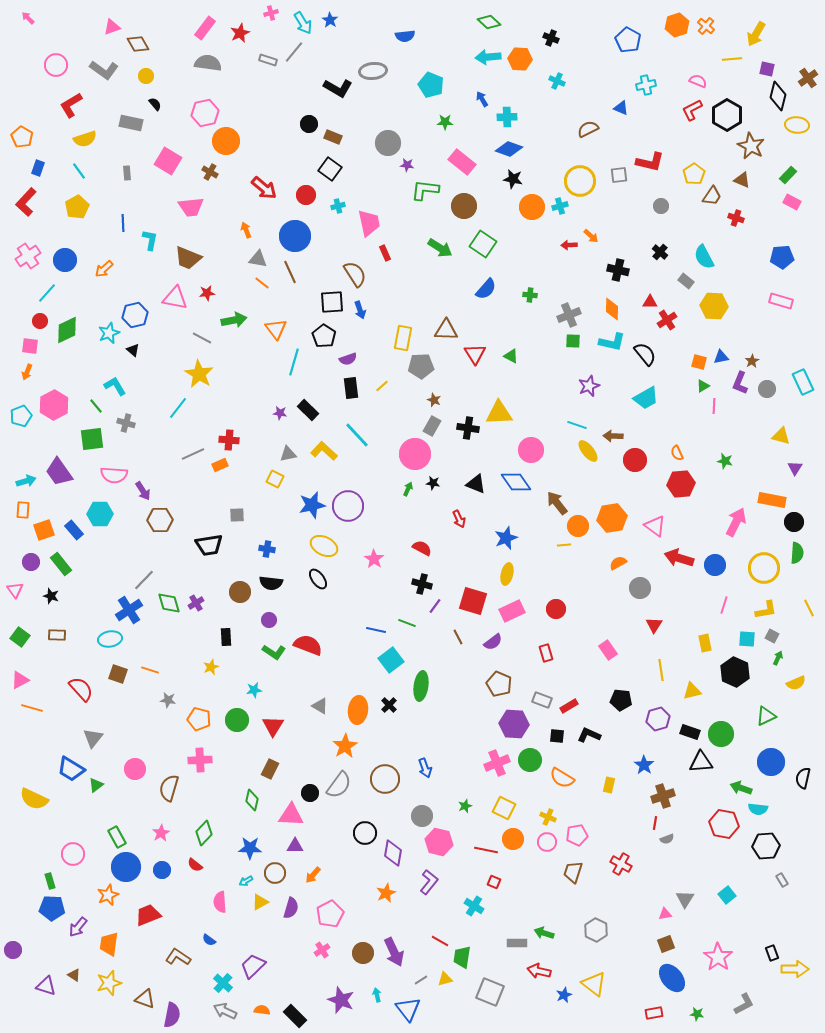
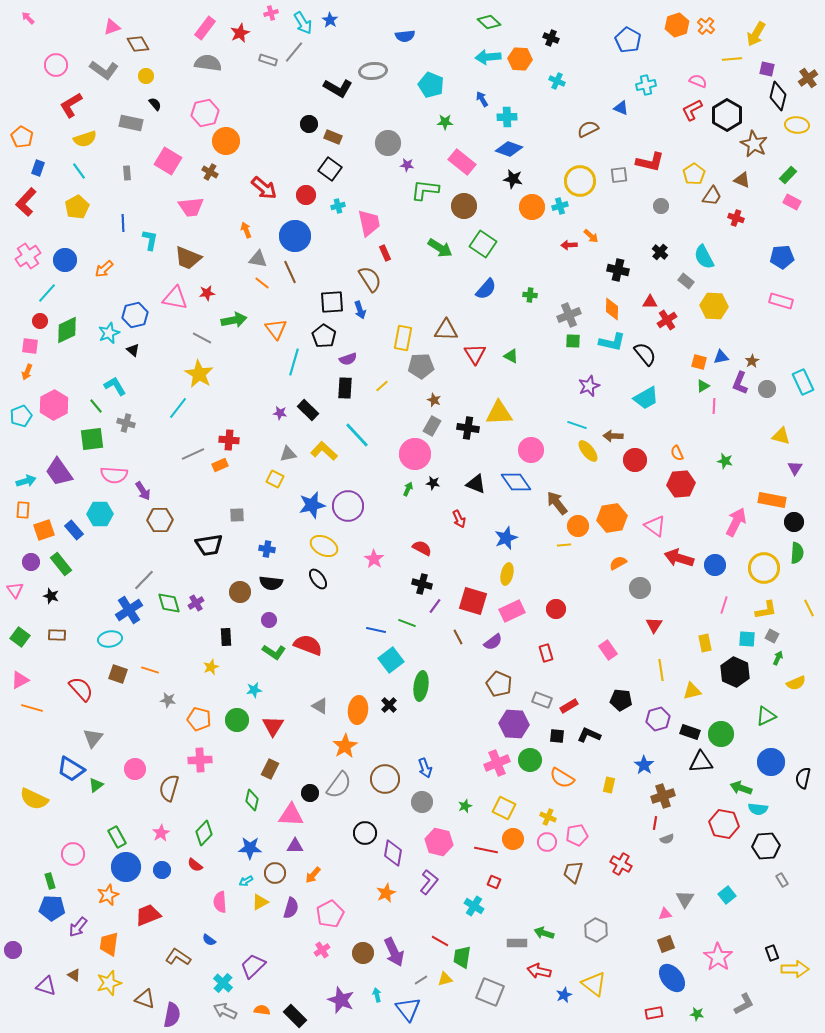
brown star at (751, 146): moved 3 px right, 2 px up
brown semicircle at (355, 274): moved 15 px right, 5 px down
black rectangle at (351, 388): moved 6 px left; rotated 10 degrees clockwise
gray circle at (422, 816): moved 14 px up
